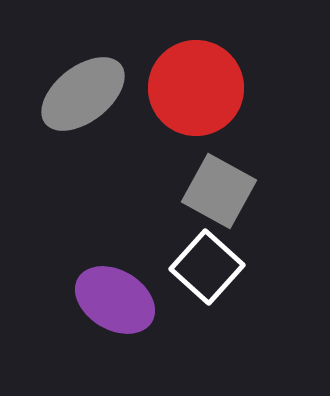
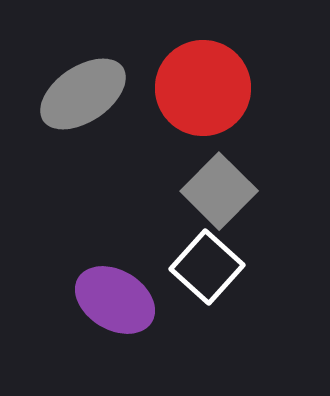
red circle: moved 7 px right
gray ellipse: rotated 4 degrees clockwise
gray square: rotated 16 degrees clockwise
